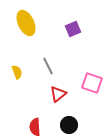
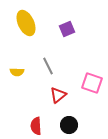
purple square: moved 6 px left
yellow semicircle: rotated 112 degrees clockwise
red triangle: moved 1 px down
red semicircle: moved 1 px right, 1 px up
